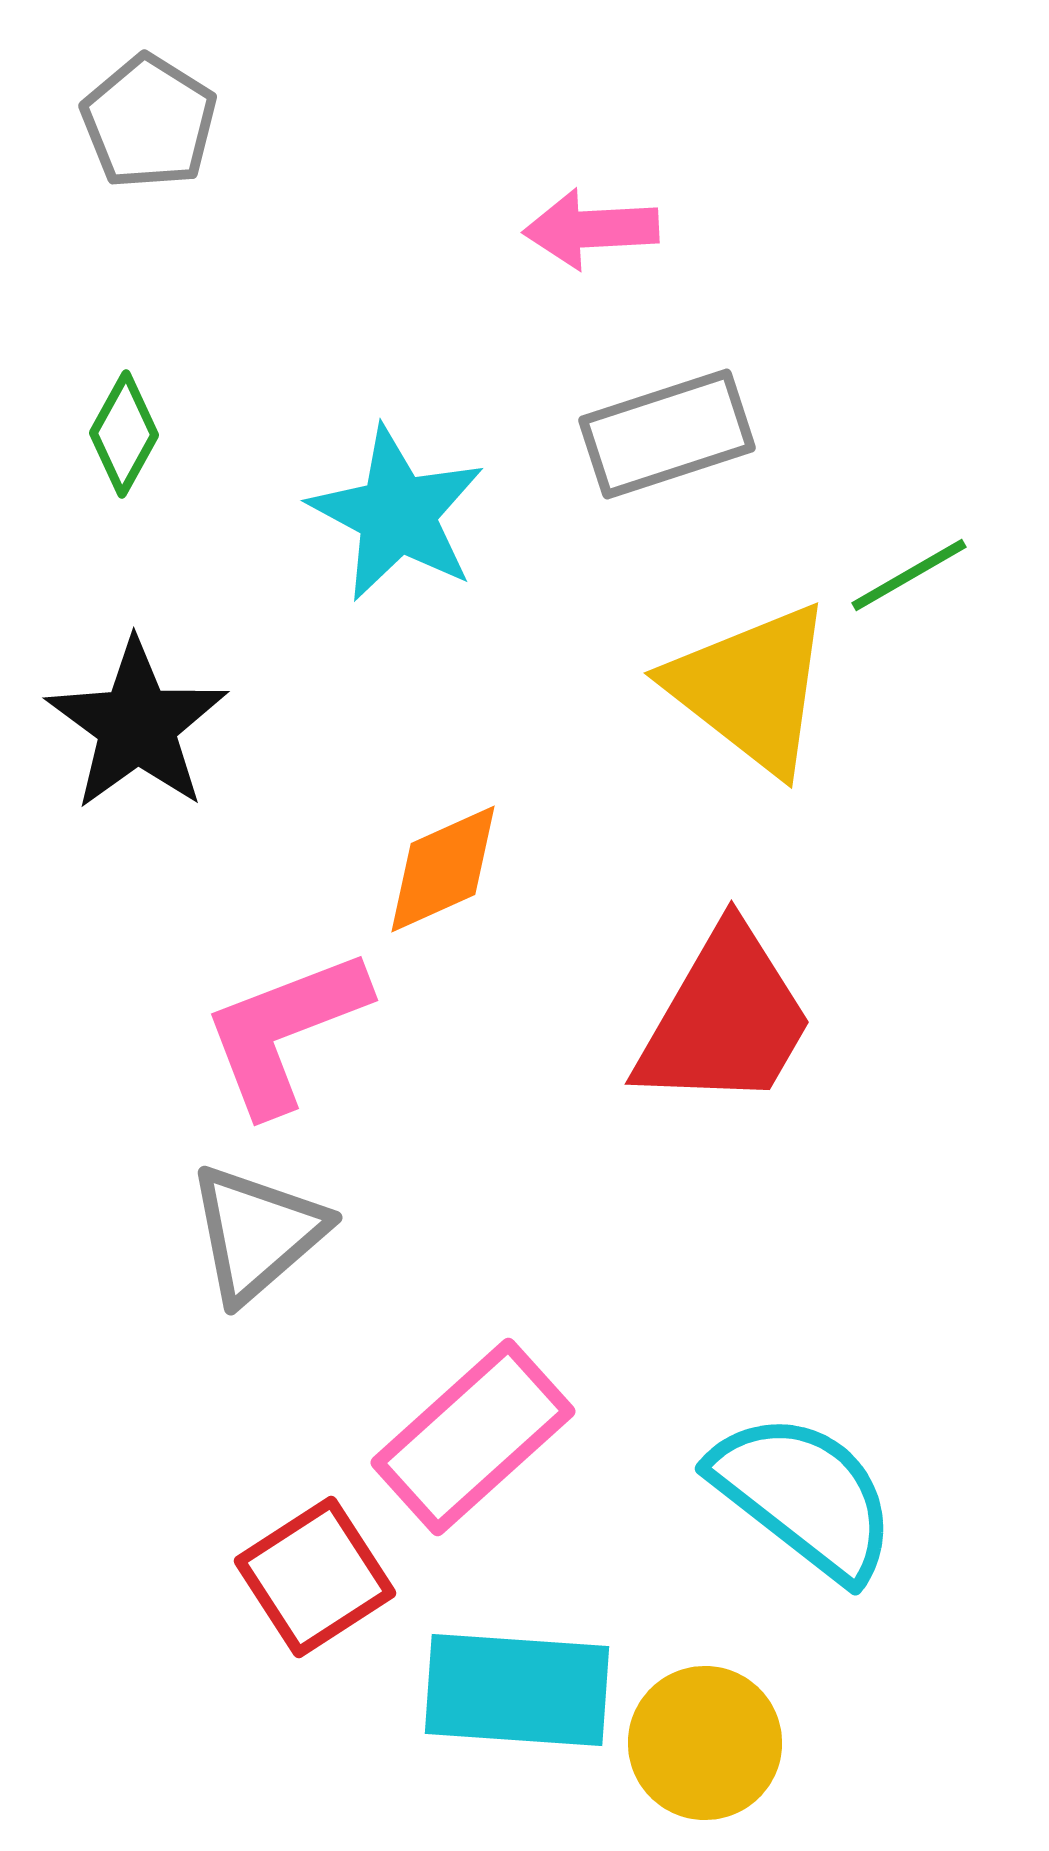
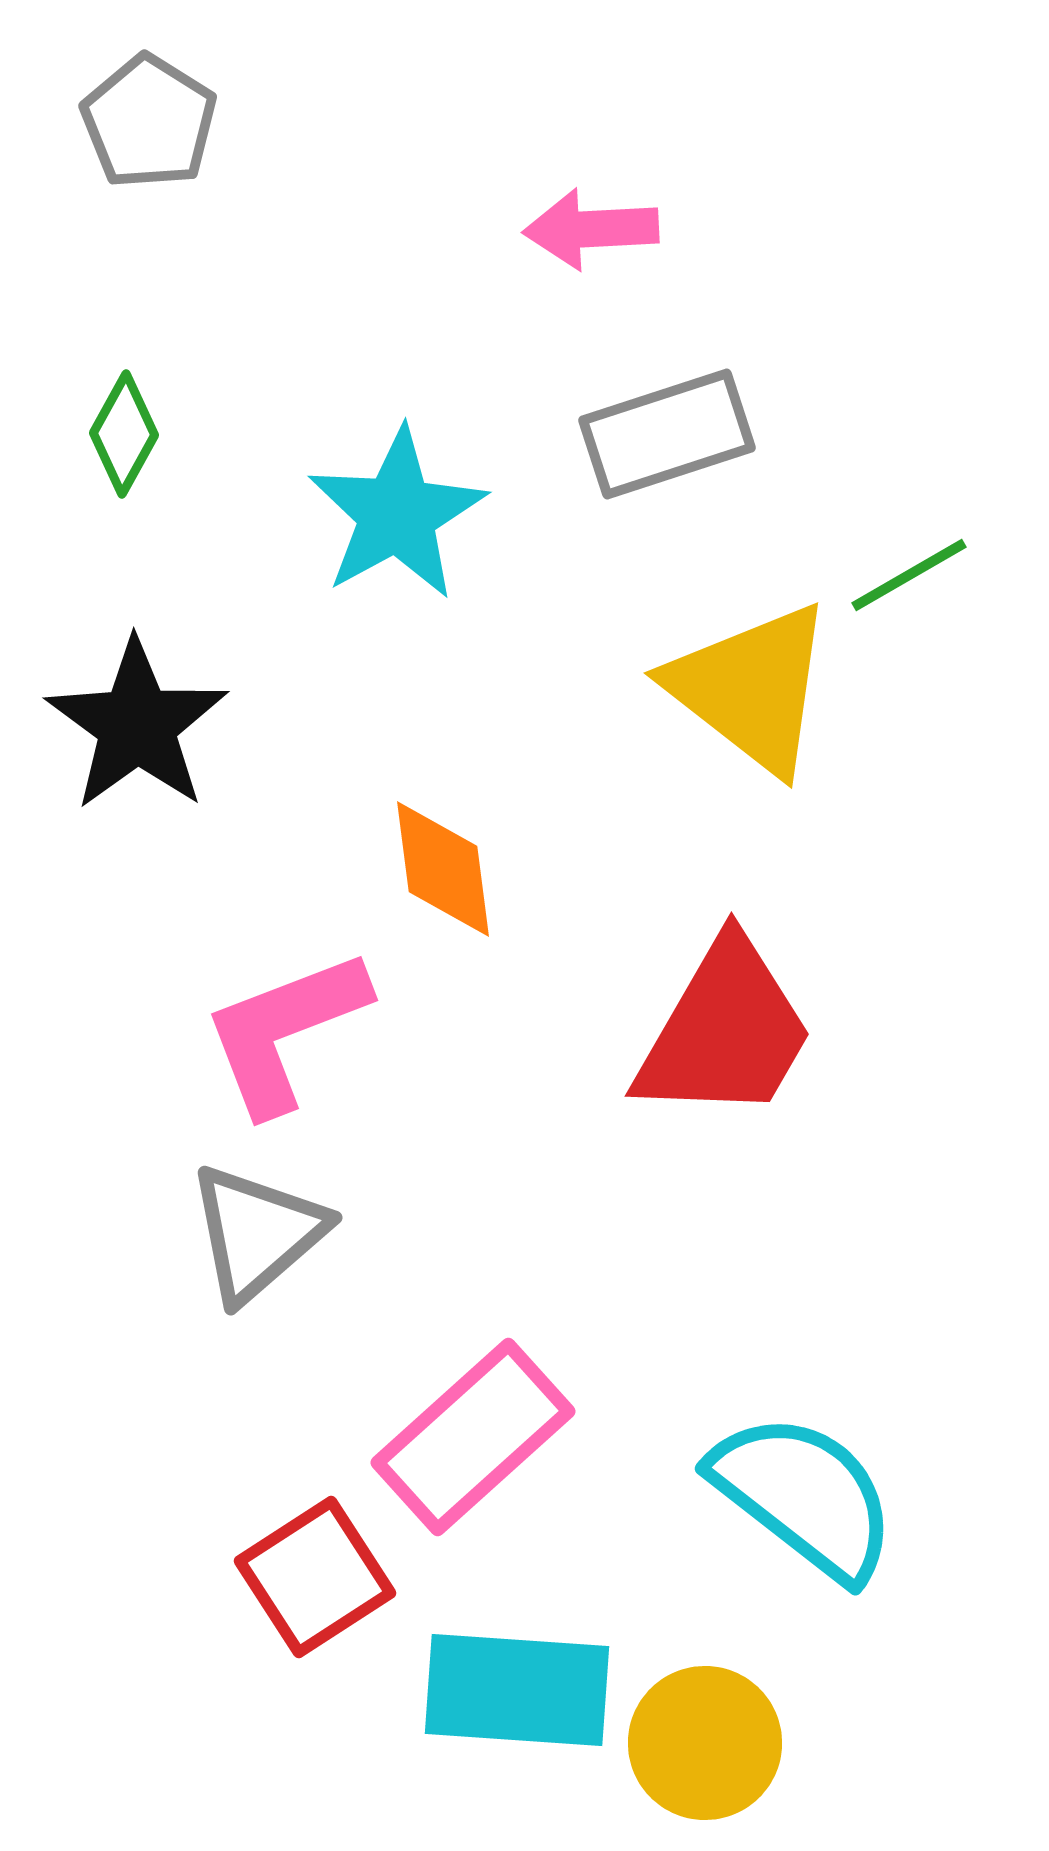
cyan star: rotated 15 degrees clockwise
orange diamond: rotated 73 degrees counterclockwise
red trapezoid: moved 12 px down
